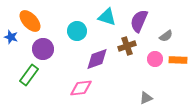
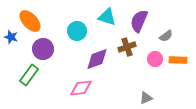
brown cross: moved 1 px down
